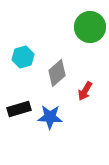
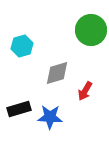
green circle: moved 1 px right, 3 px down
cyan hexagon: moved 1 px left, 11 px up
gray diamond: rotated 24 degrees clockwise
